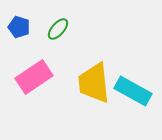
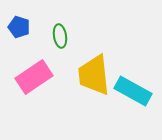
green ellipse: moved 2 px right, 7 px down; rotated 50 degrees counterclockwise
yellow trapezoid: moved 8 px up
